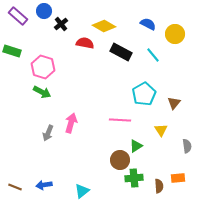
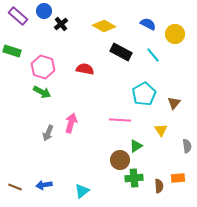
red semicircle: moved 26 px down
